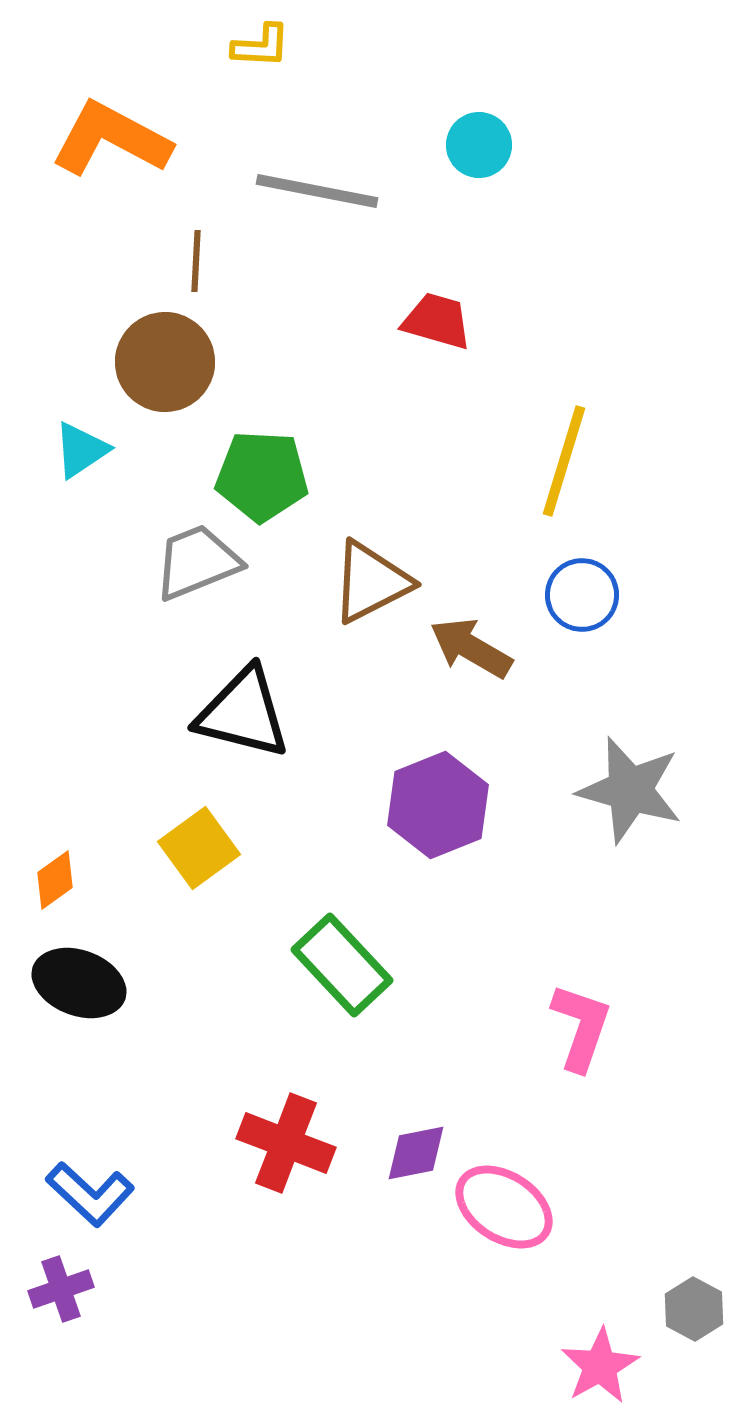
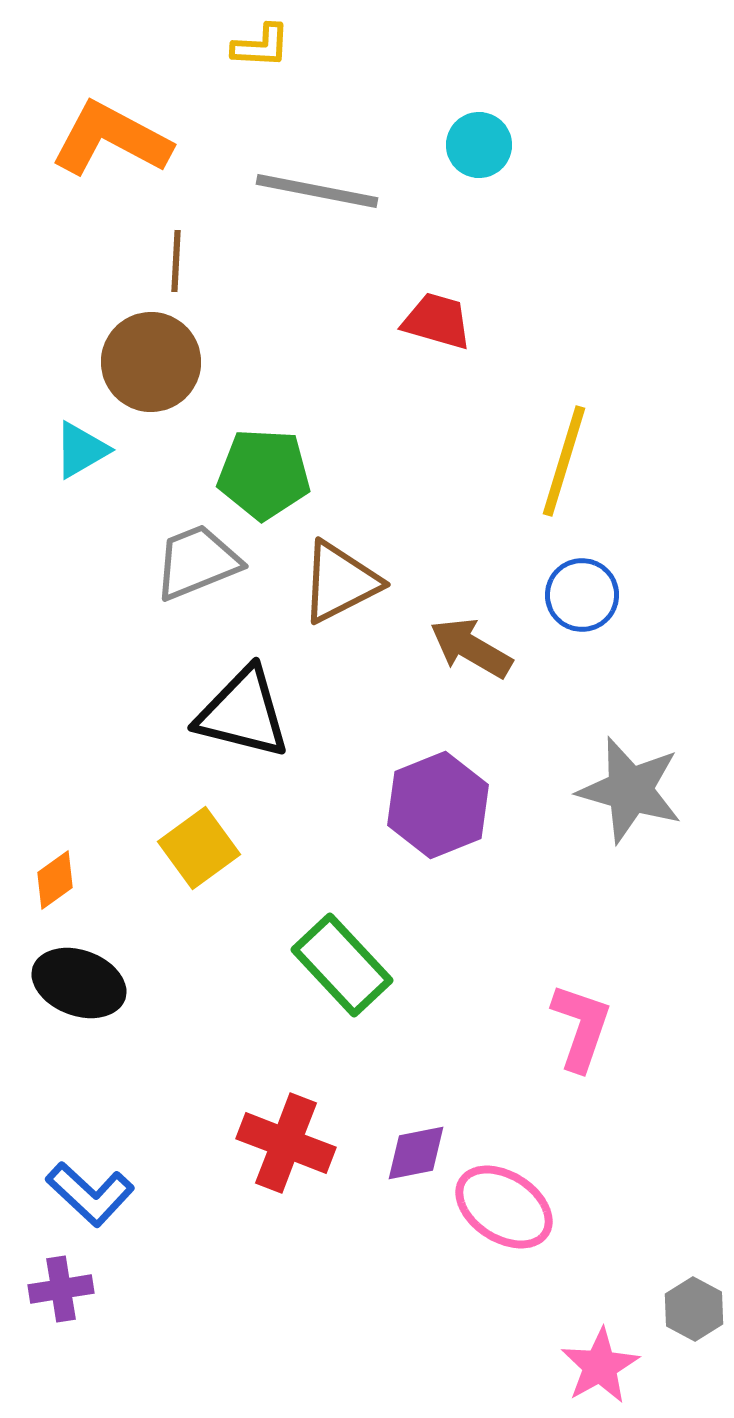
brown line: moved 20 px left
brown circle: moved 14 px left
cyan triangle: rotated 4 degrees clockwise
green pentagon: moved 2 px right, 2 px up
brown triangle: moved 31 px left
purple cross: rotated 10 degrees clockwise
